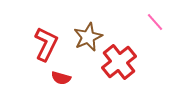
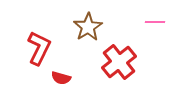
pink line: rotated 48 degrees counterclockwise
brown star: moved 10 px up; rotated 8 degrees counterclockwise
red L-shape: moved 7 px left, 4 px down
